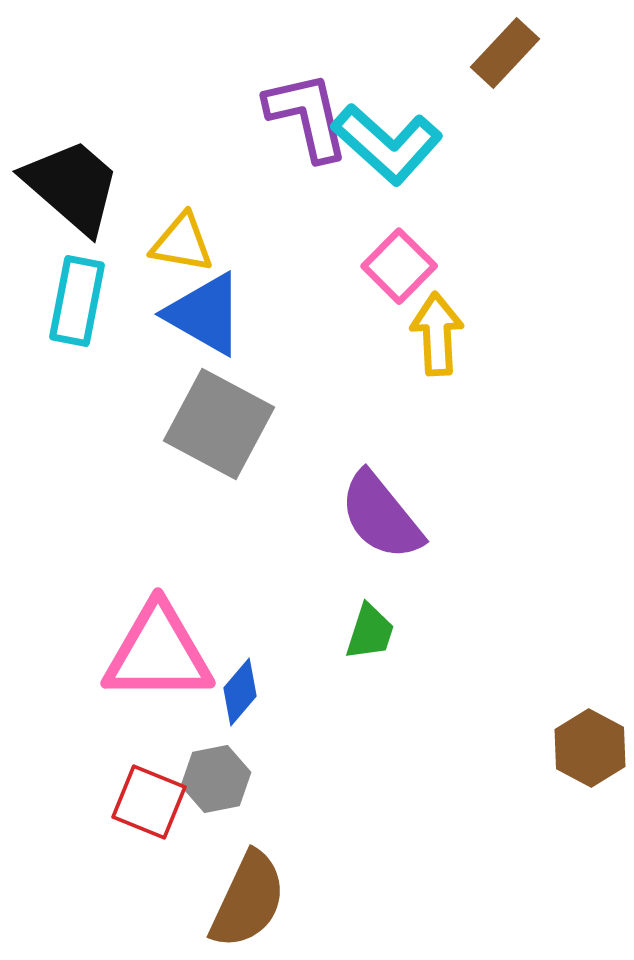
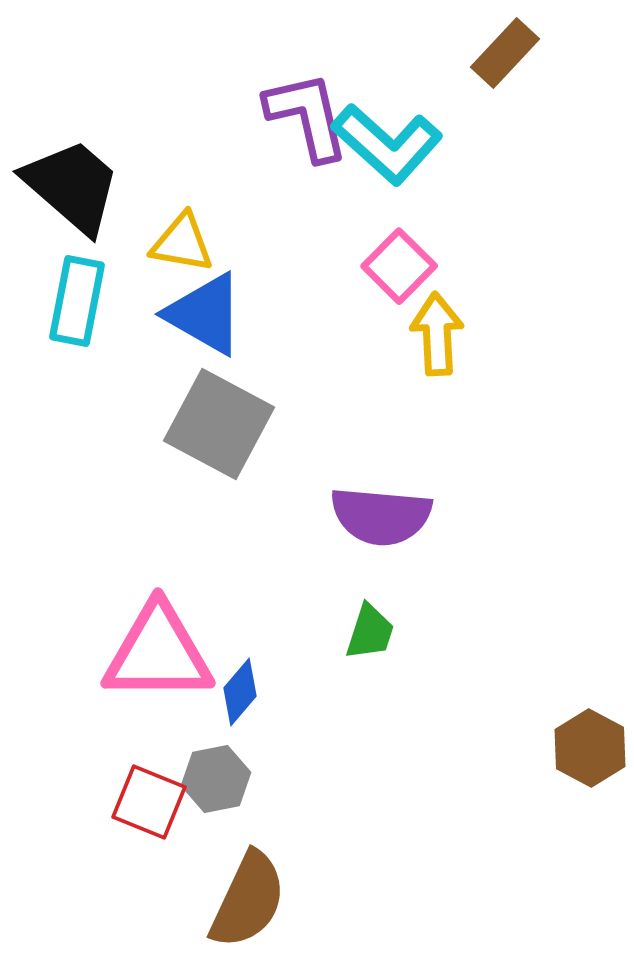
purple semicircle: rotated 46 degrees counterclockwise
